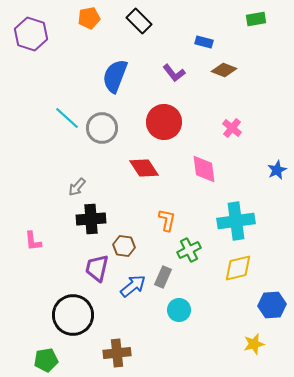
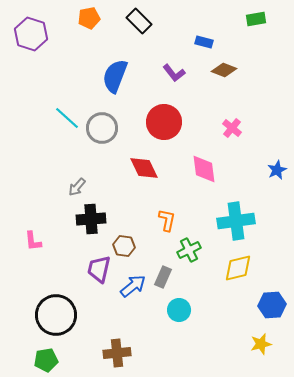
red diamond: rotated 8 degrees clockwise
purple trapezoid: moved 2 px right, 1 px down
black circle: moved 17 px left
yellow star: moved 7 px right
